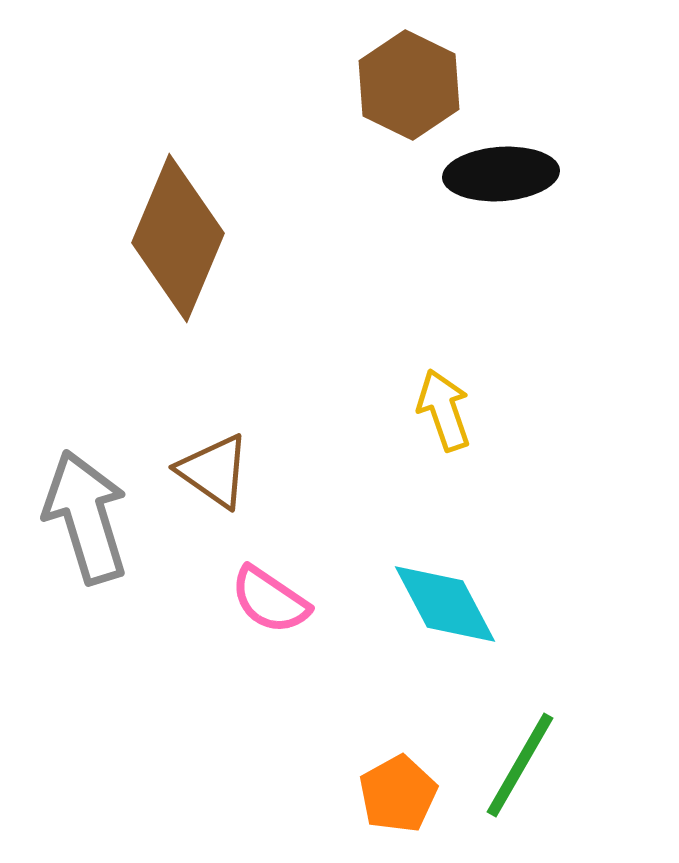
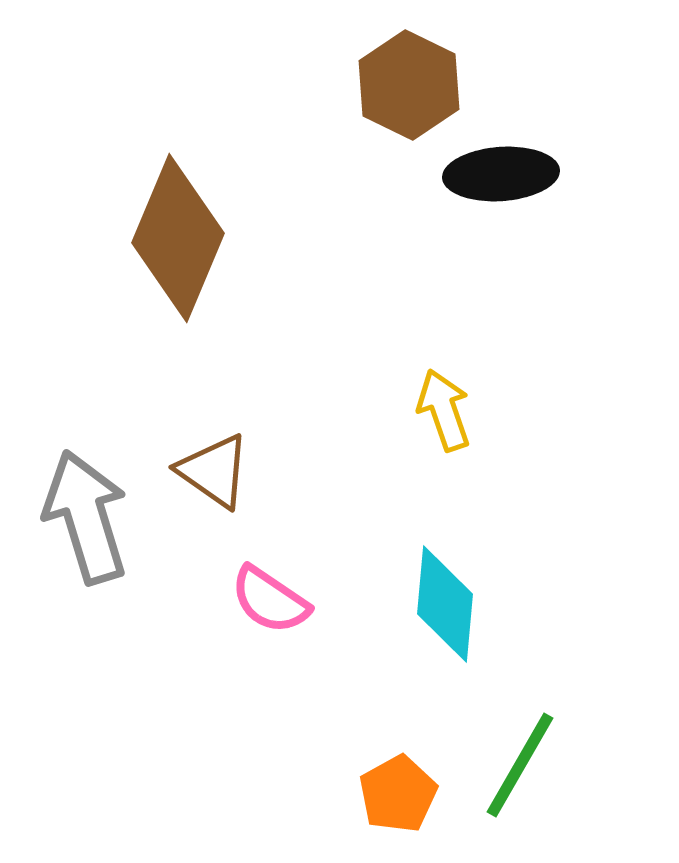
cyan diamond: rotated 33 degrees clockwise
